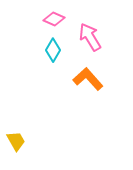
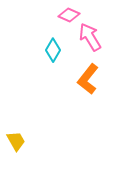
pink diamond: moved 15 px right, 4 px up
orange L-shape: rotated 100 degrees counterclockwise
